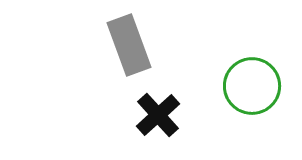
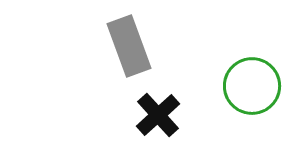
gray rectangle: moved 1 px down
